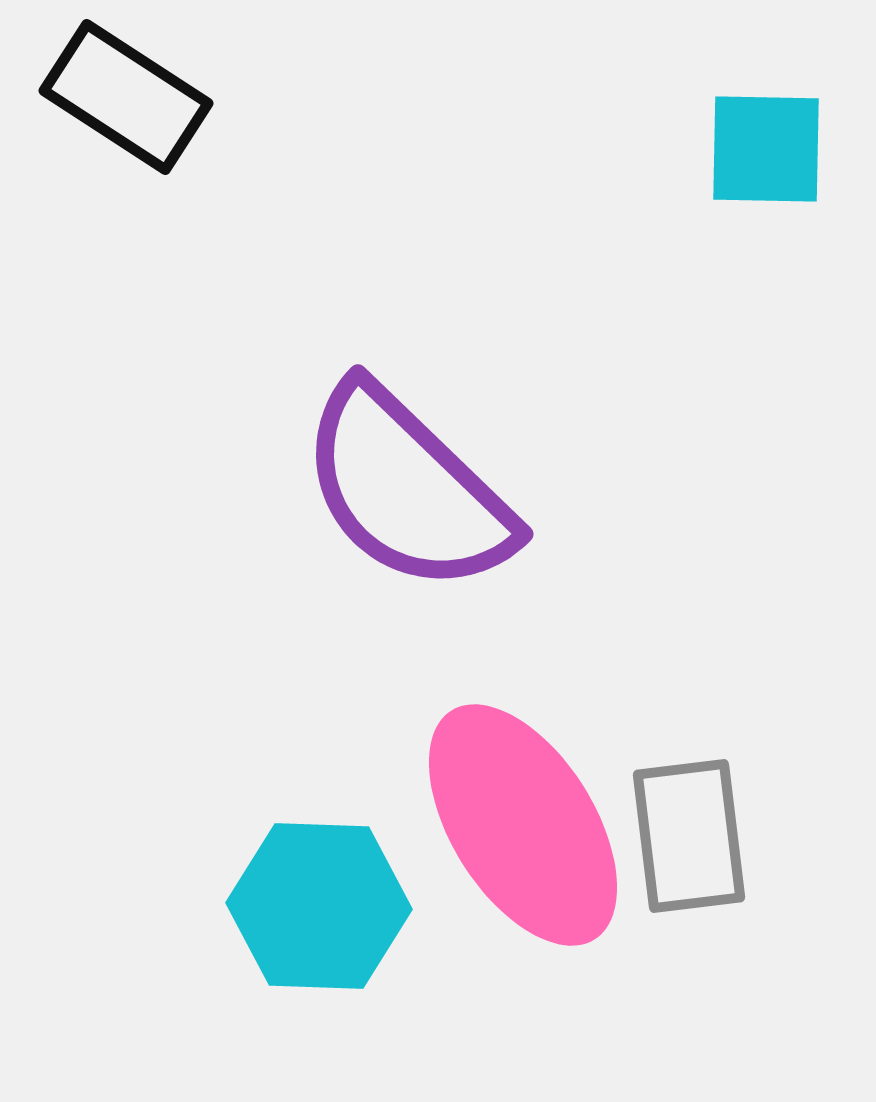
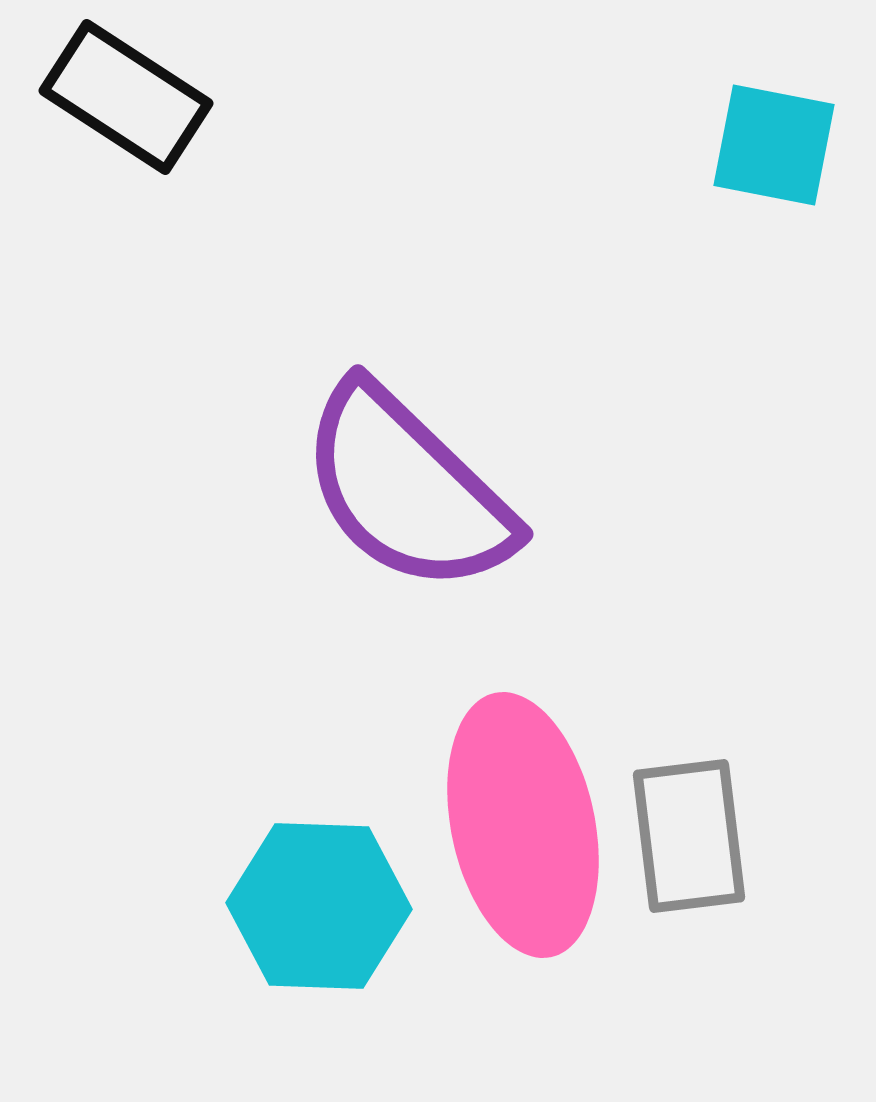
cyan square: moved 8 px right, 4 px up; rotated 10 degrees clockwise
pink ellipse: rotated 20 degrees clockwise
